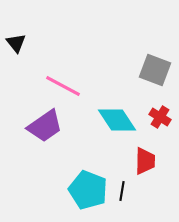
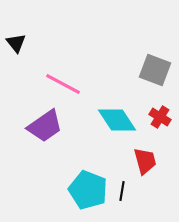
pink line: moved 2 px up
red trapezoid: rotated 16 degrees counterclockwise
